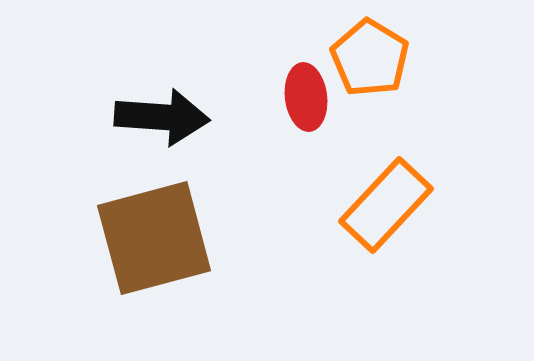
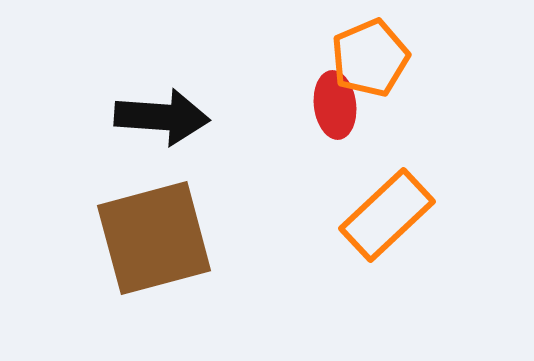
orange pentagon: rotated 18 degrees clockwise
red ellipse: moved 29 px right, 8 px down
orange rectangle: moved 1 px right, 10 px down; rotated 4 degrees clockwise
